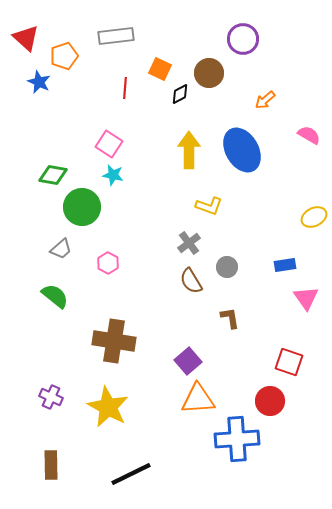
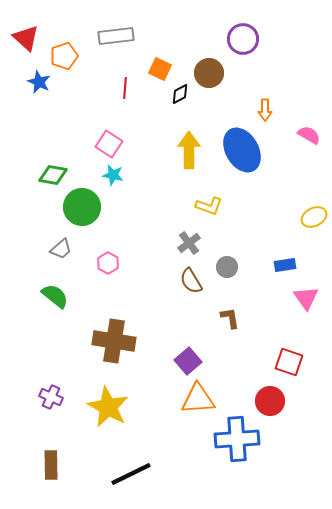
orange arrow: moved 10 px down; rotated 50 degrees counterclockwise
